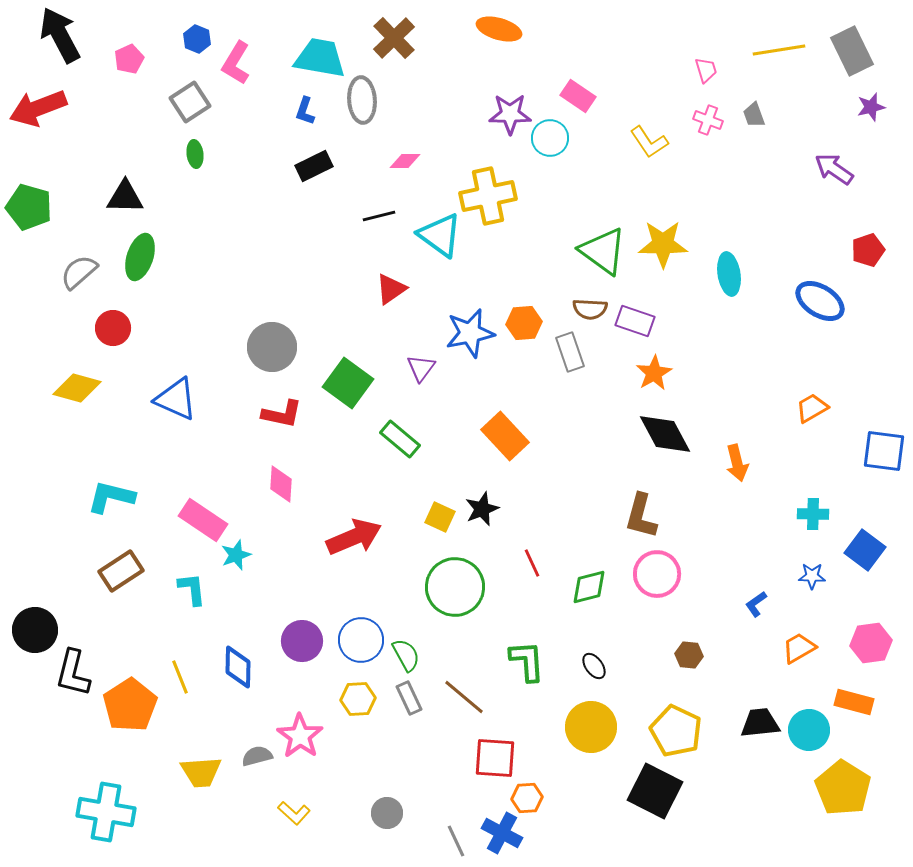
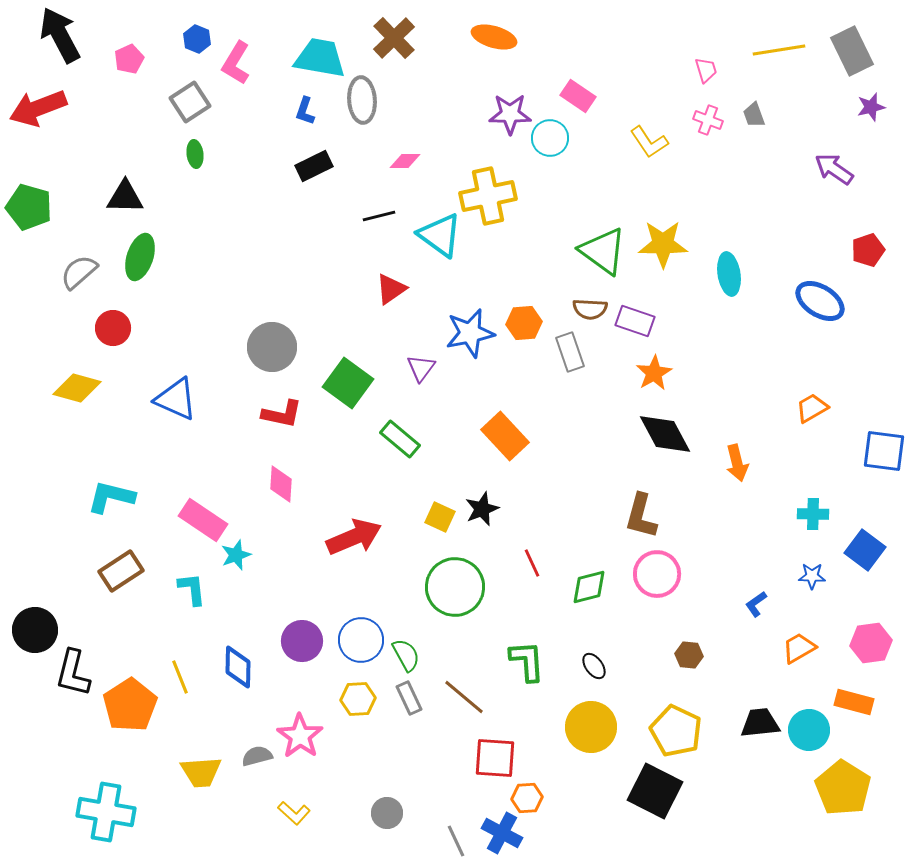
orange ellipse at (499, 29): moved 5 px left, 8 px down
